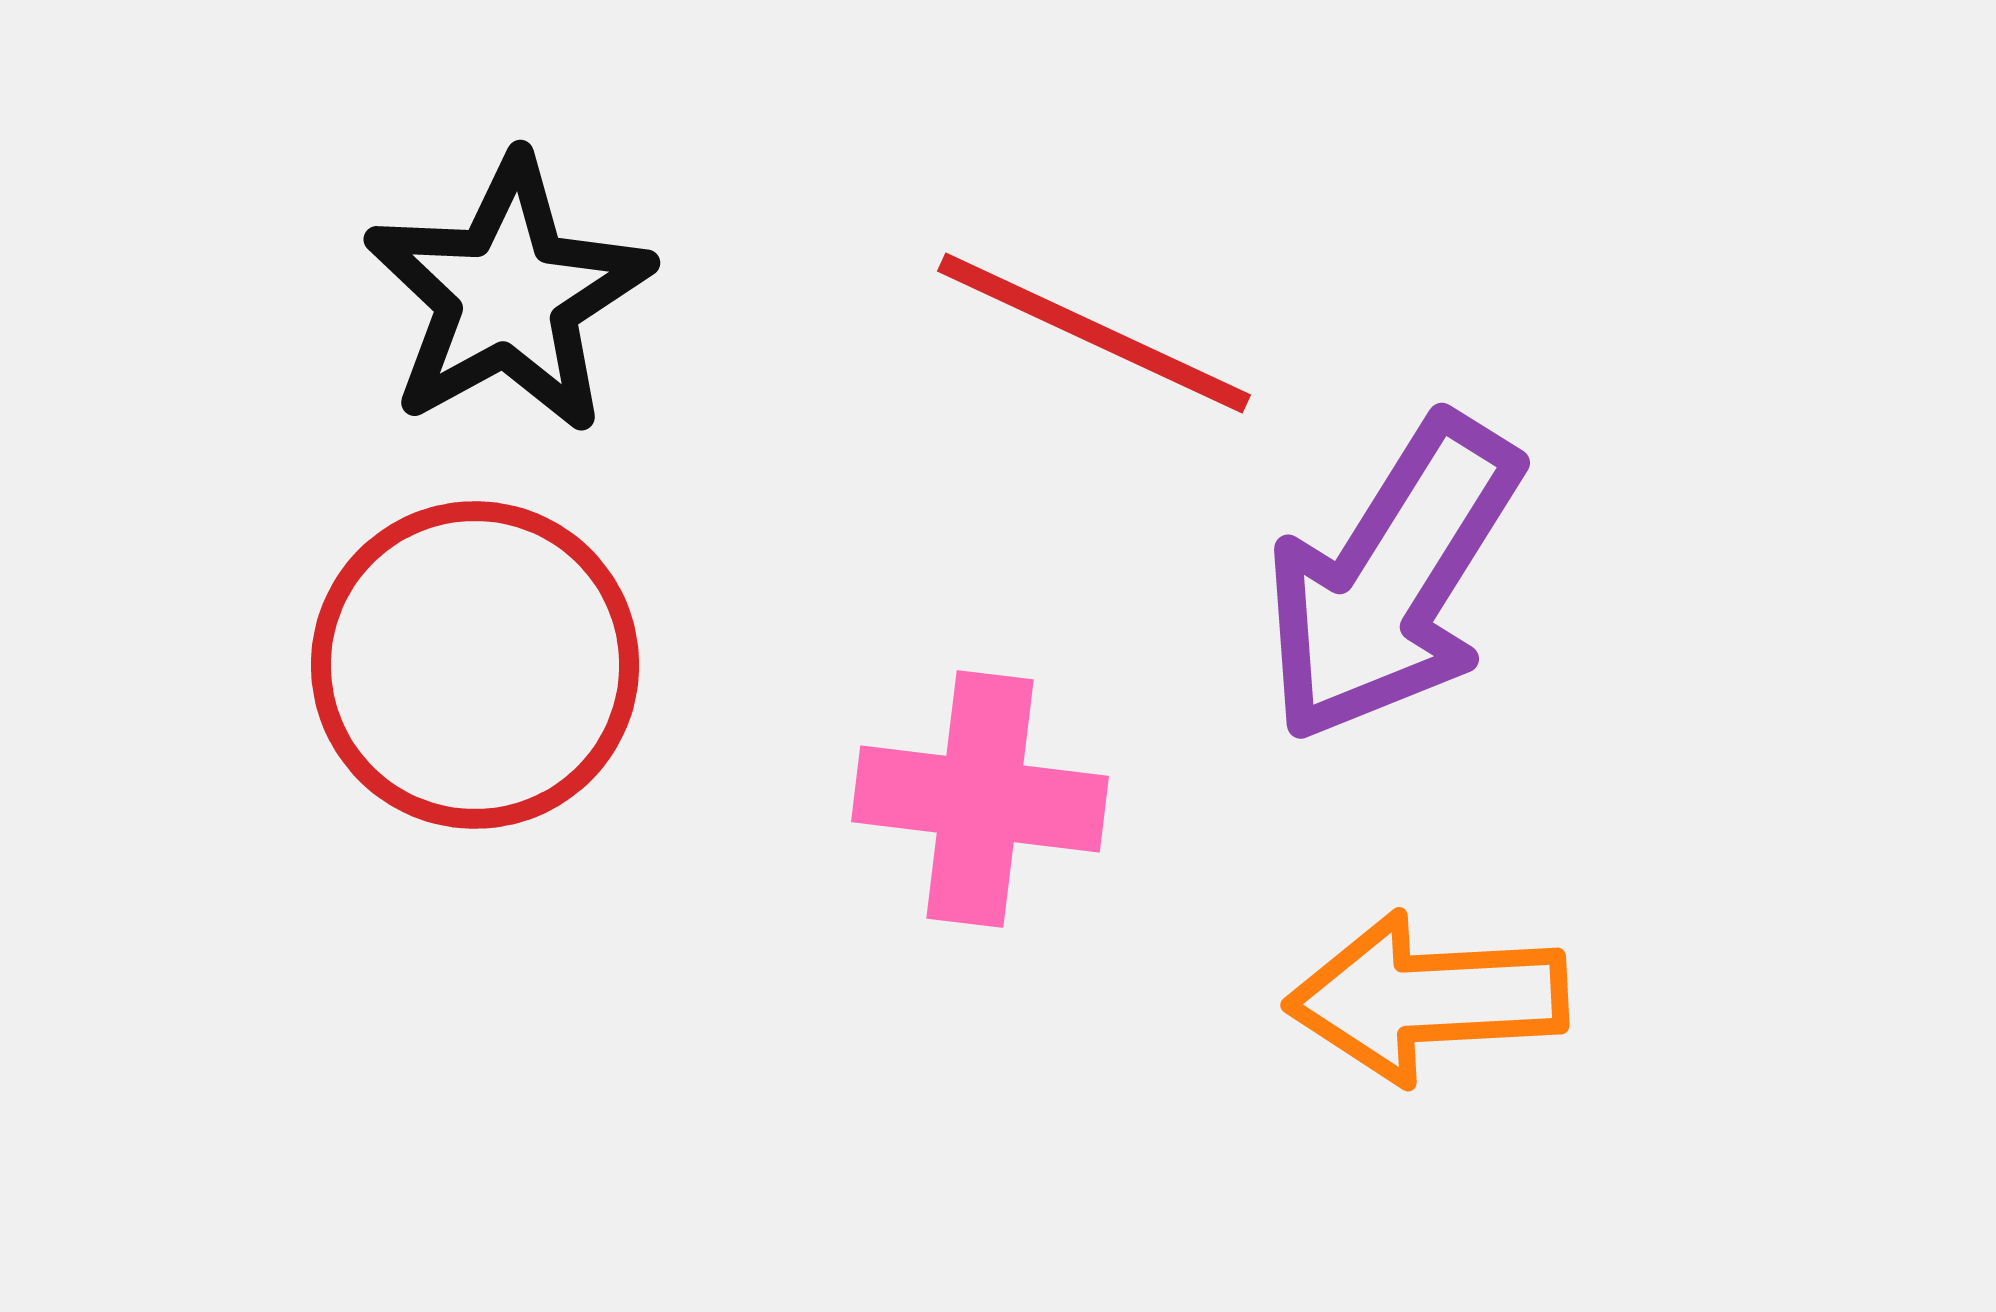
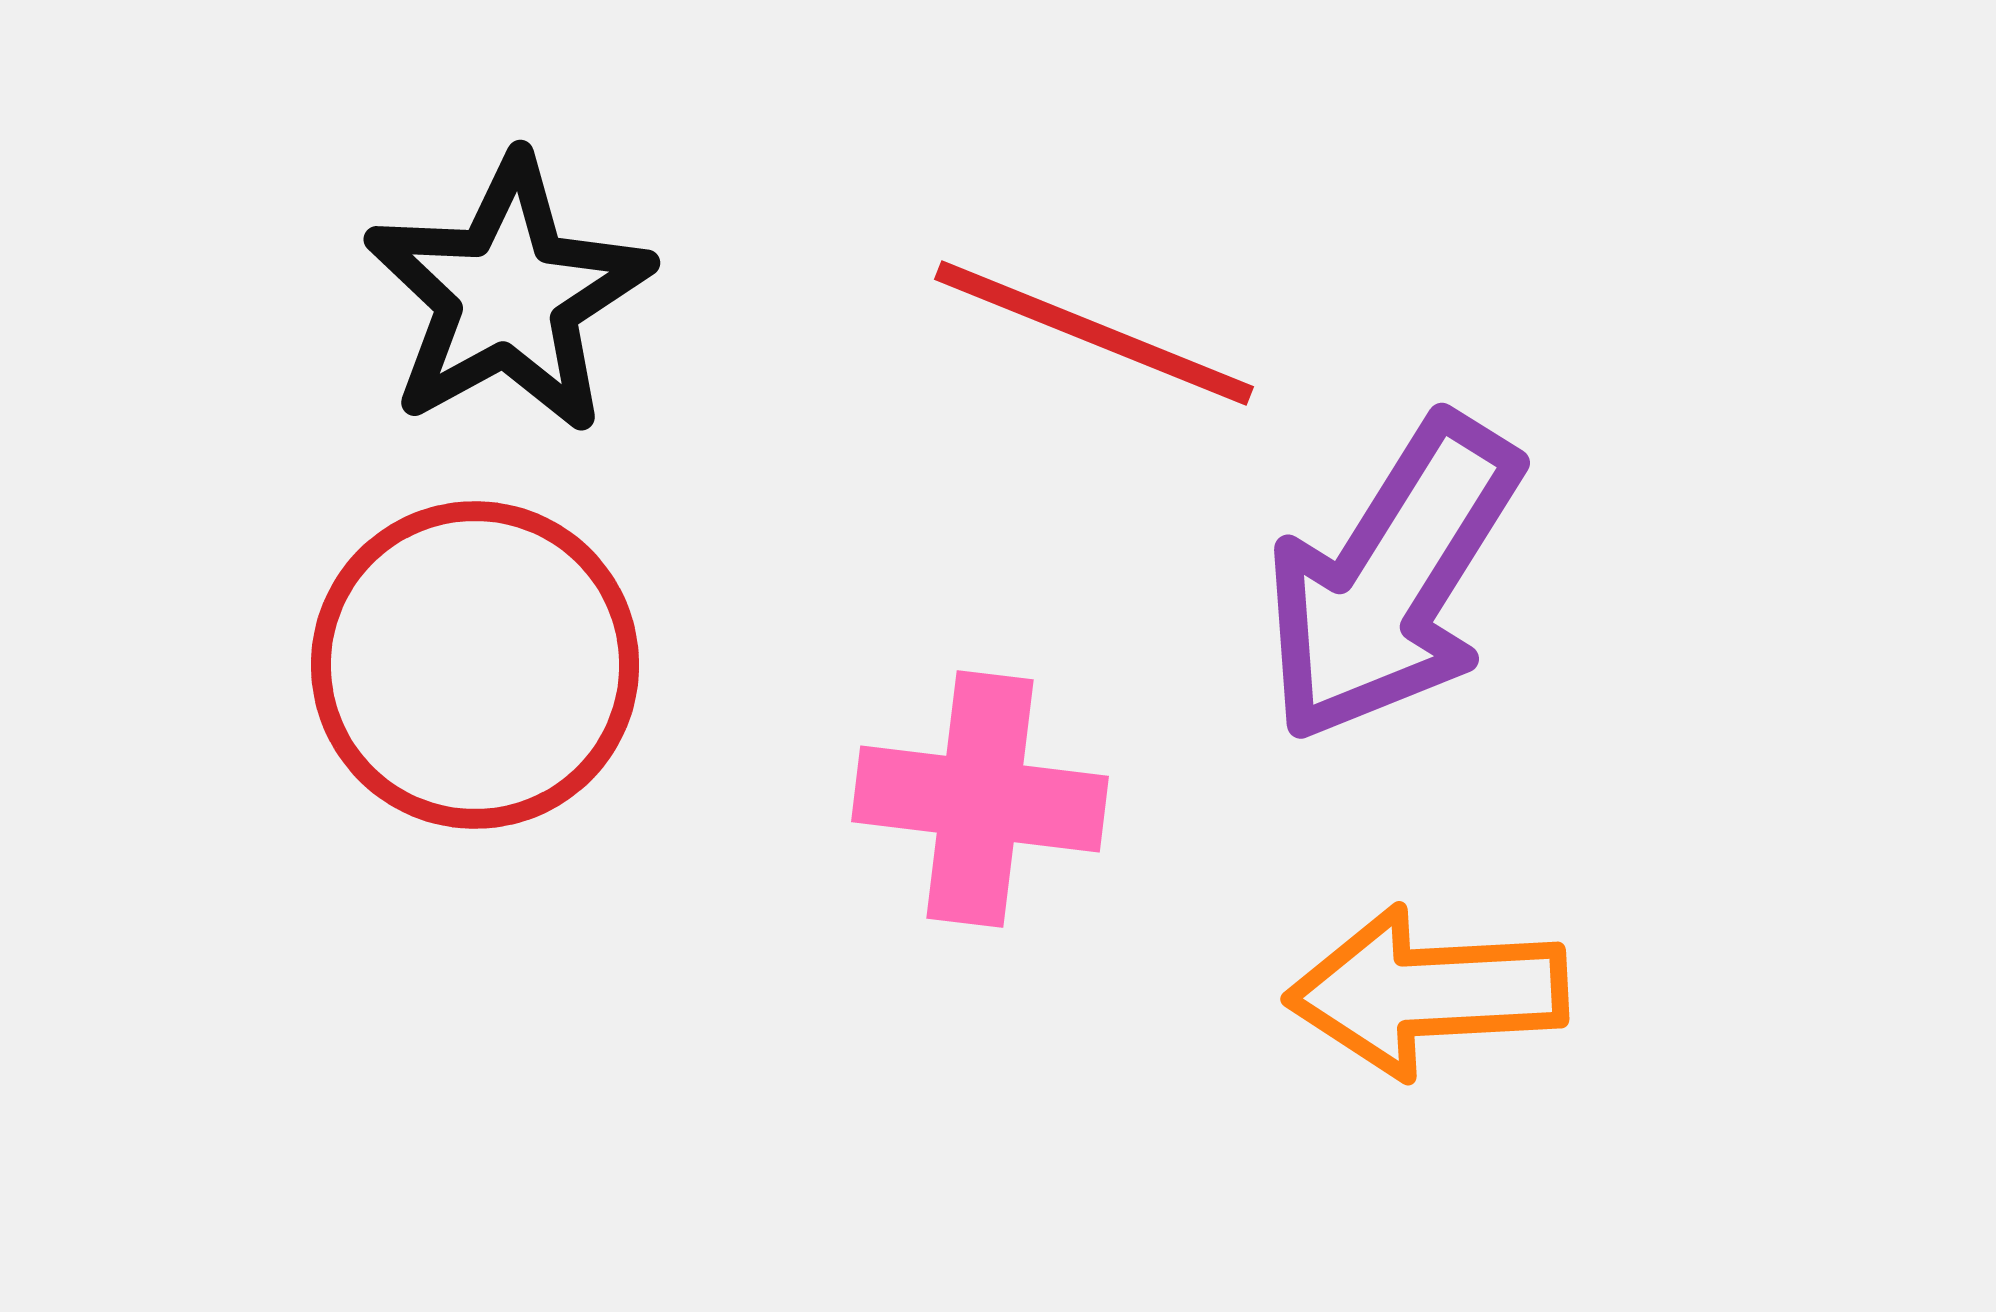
red line: rotated 3 degrees counterclockwise
orange arrow: moved 6 px up
